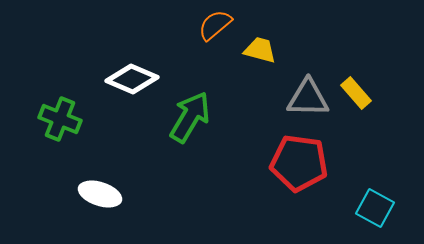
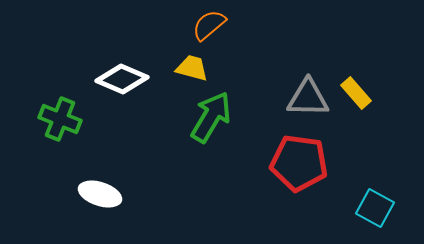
orange semicircle: moved 6 px left
yellow trapezoid: moved 68 px left, 18 px down
white diamond: moved 10 px left
green arrow: moved 21 px right
